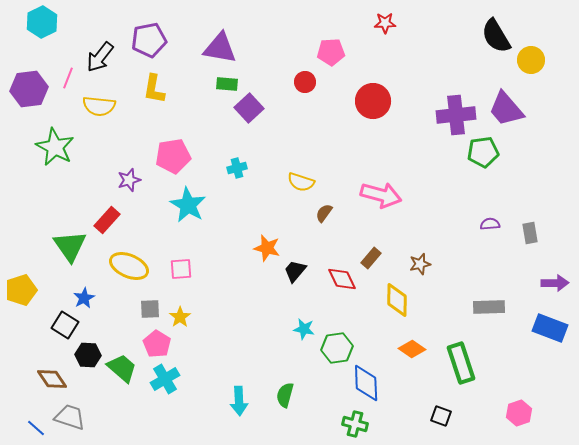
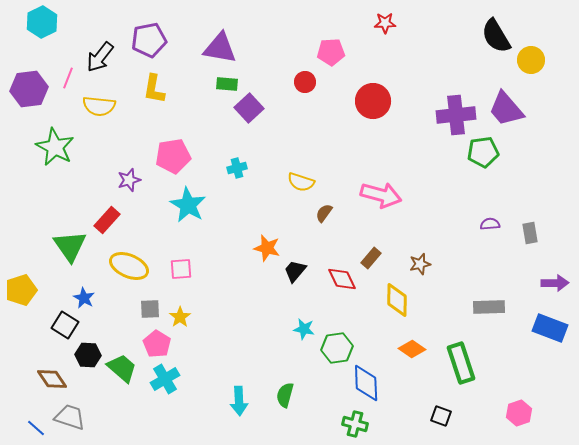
blue star at (84, 298): rotated 15 degrees counterclockwise
